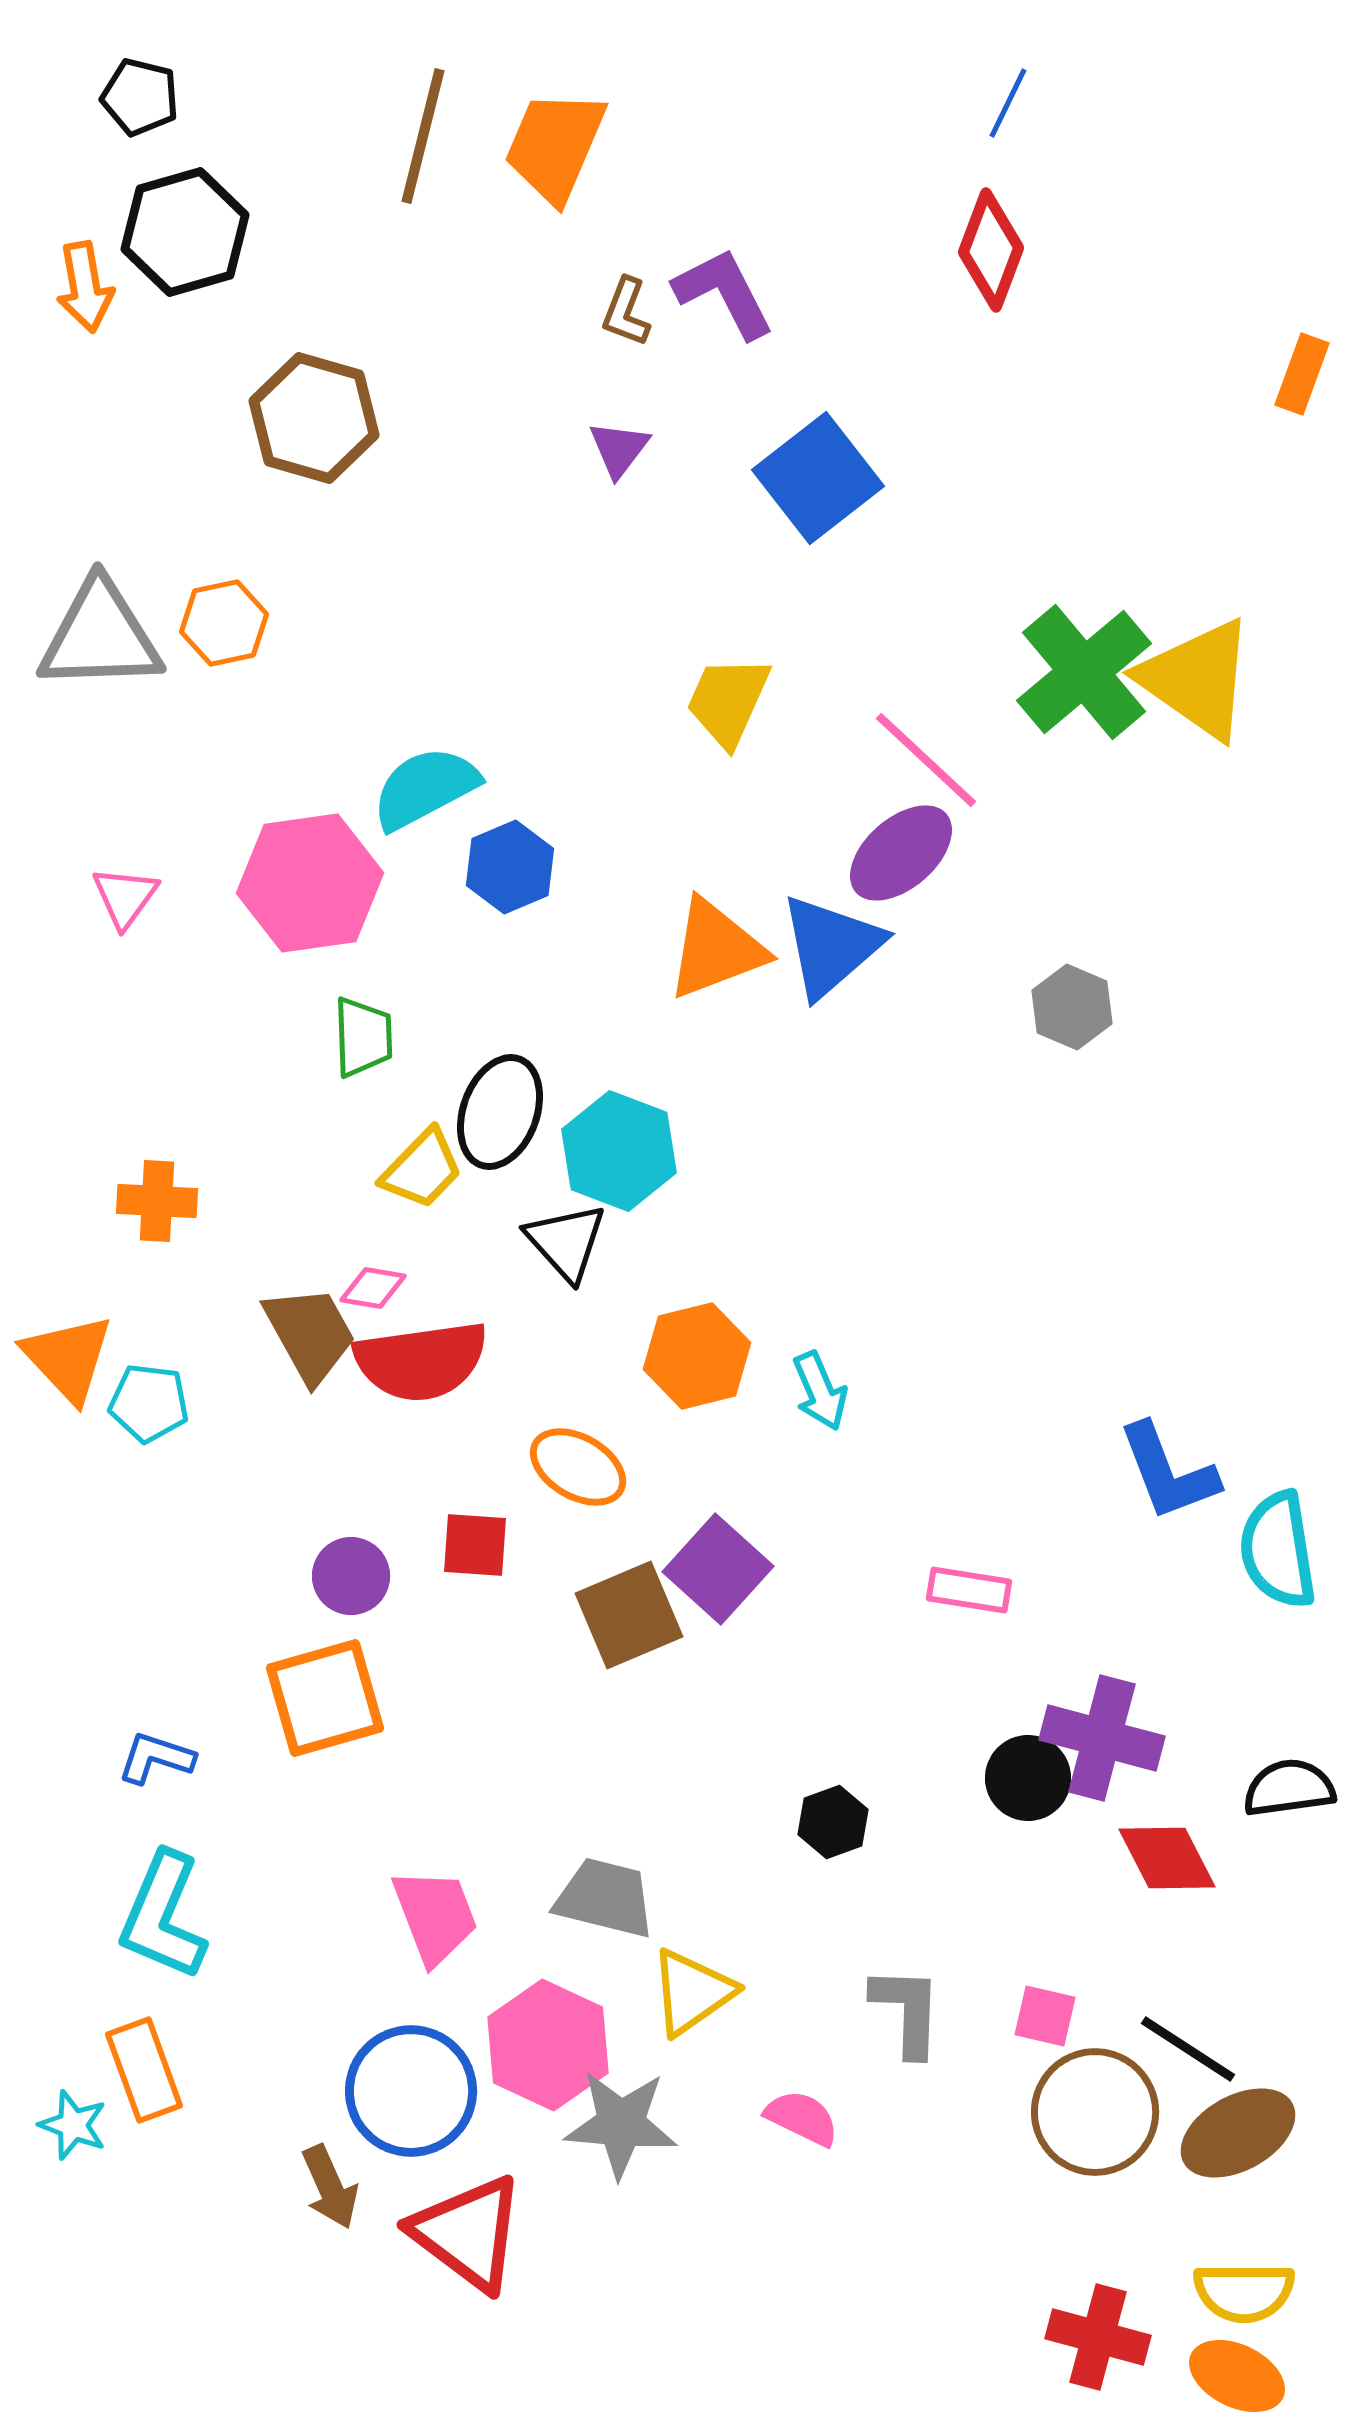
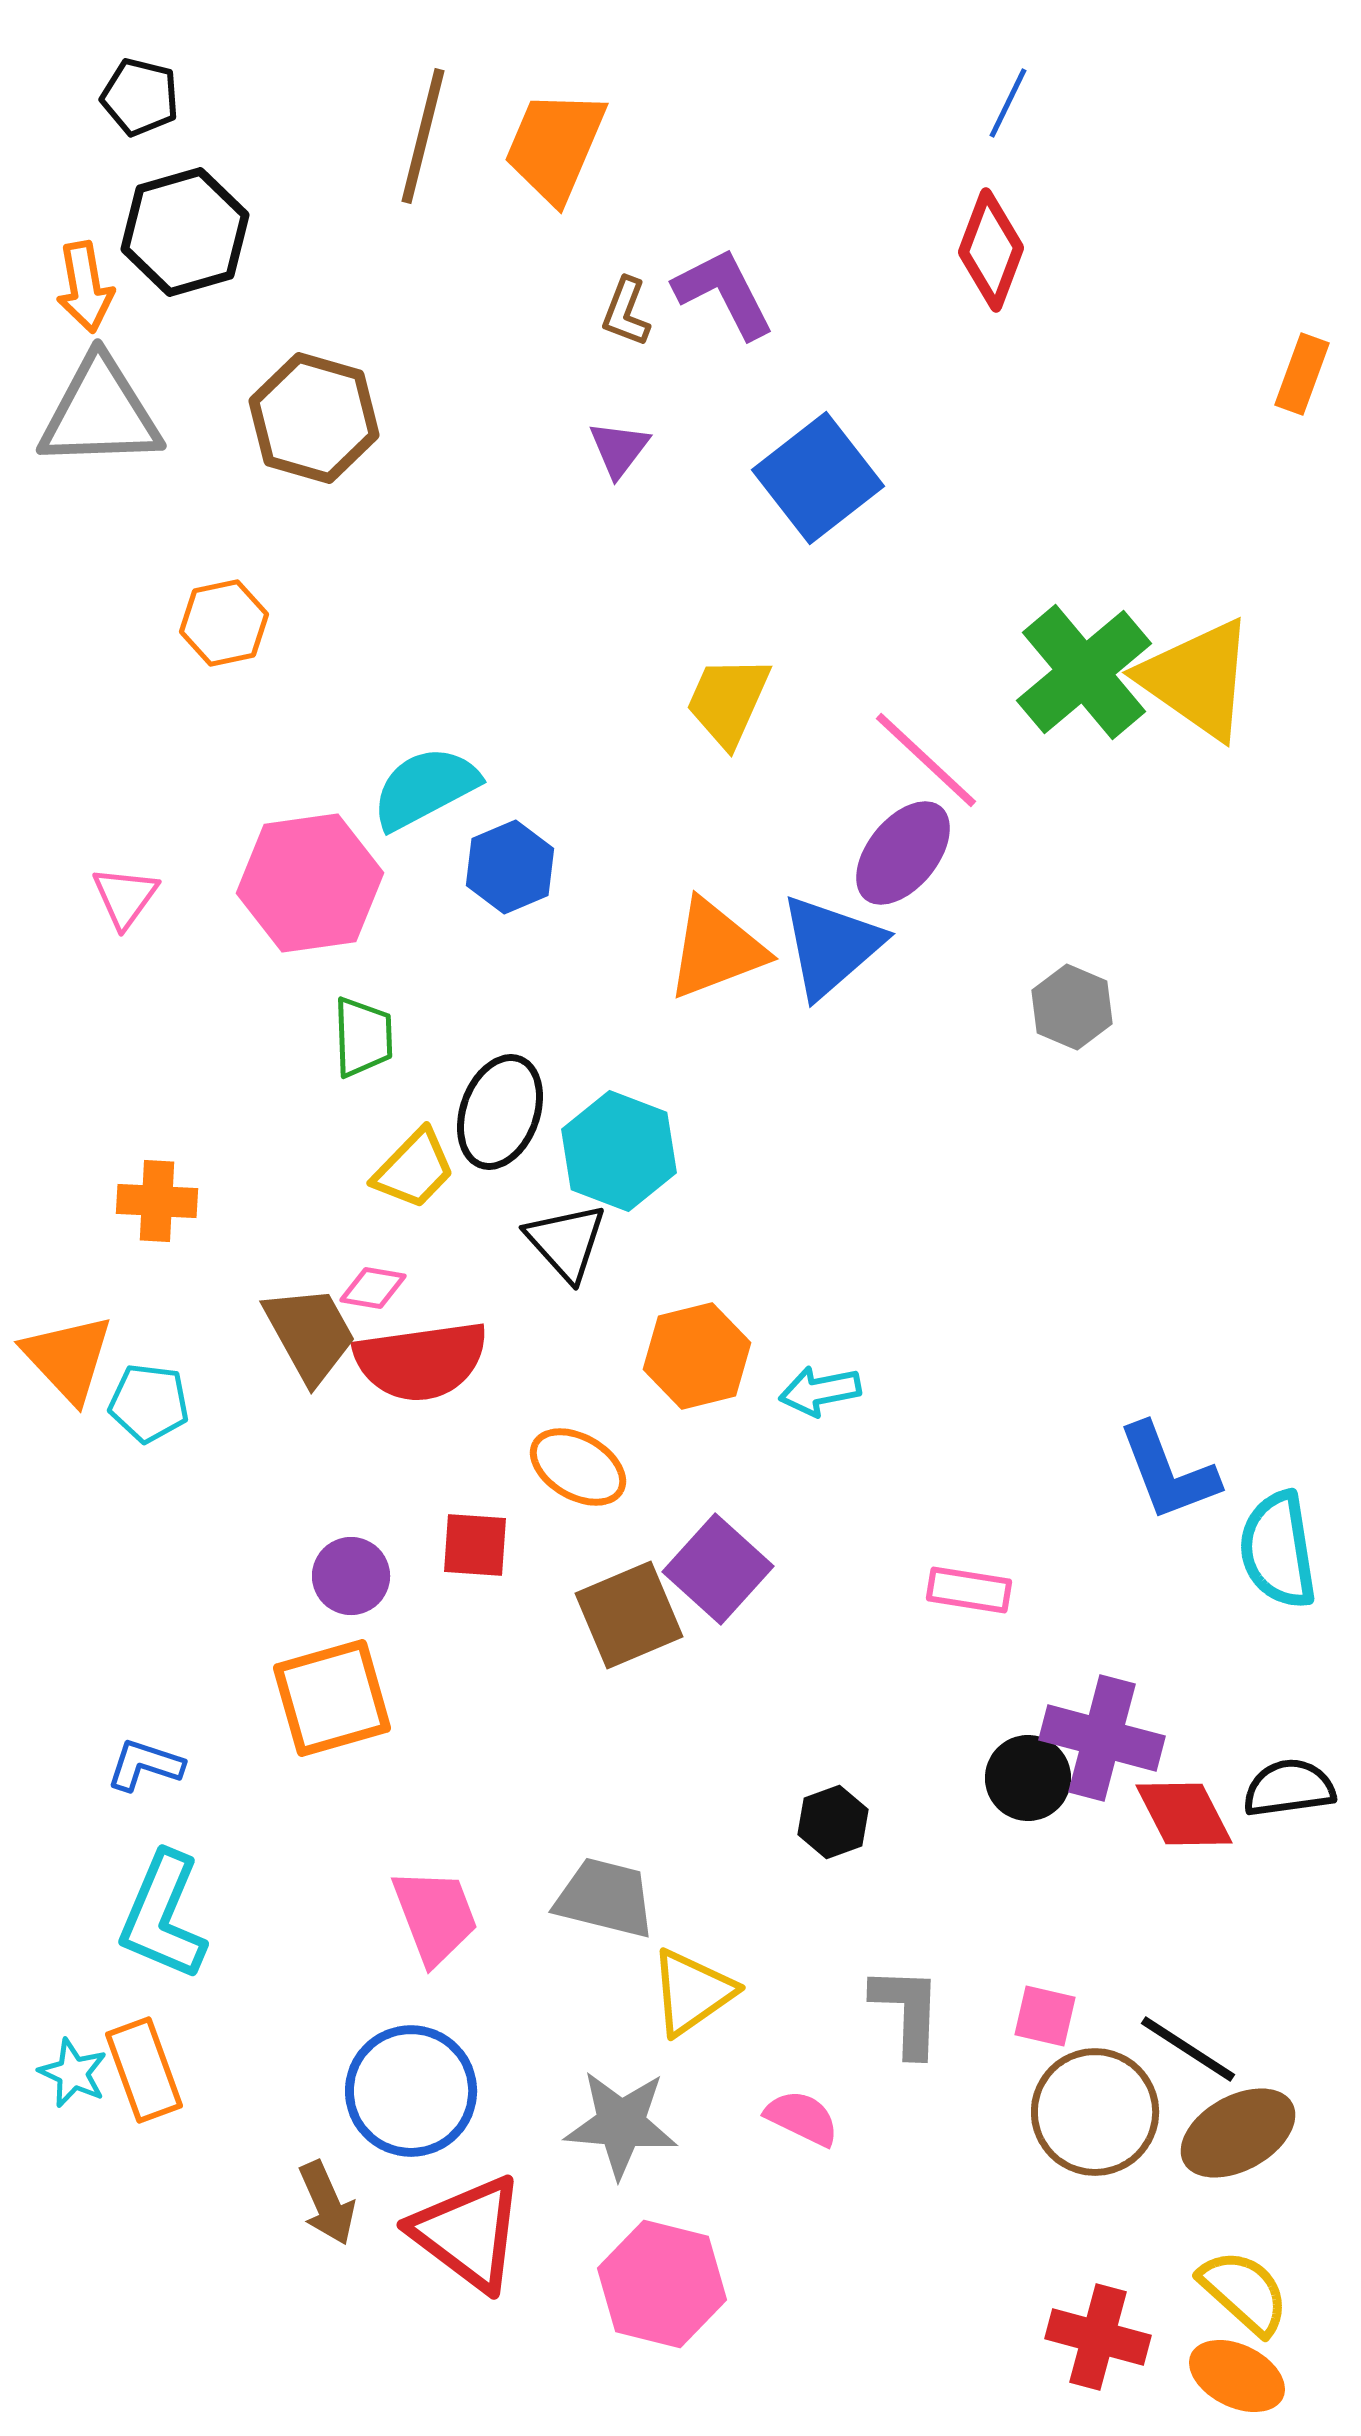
gray triangle at (100, 636): moved 223 px up
purple ellipse at (901, 853): moved 2 px right; rotated 10 degrees counterclockwise
yellow trapezoid at (422, 1169): moved 8 px left
cyan arrow at (820, 1391): rotated 102 degrees clockwise
orange square at (325, 1698): moved 7 px right
blue L-shape at (156, 1758): moved 11 px left, 7 px down
red diamond at (1167, 1858): moved 17 px right, 44 px up
pink hexagon at (548, 2045): moved 114 px right, 239 px down; rotated 11 degrees counterclockwise
cyan star at (73, 2125): moved 52 px up; rotated 4 degrees clockwise
brown arrow at (330, 2187): moved 3 px left, 16 px down
yellow semicircle at (1244, 2292): rotated 138 degrees counterclockwise
